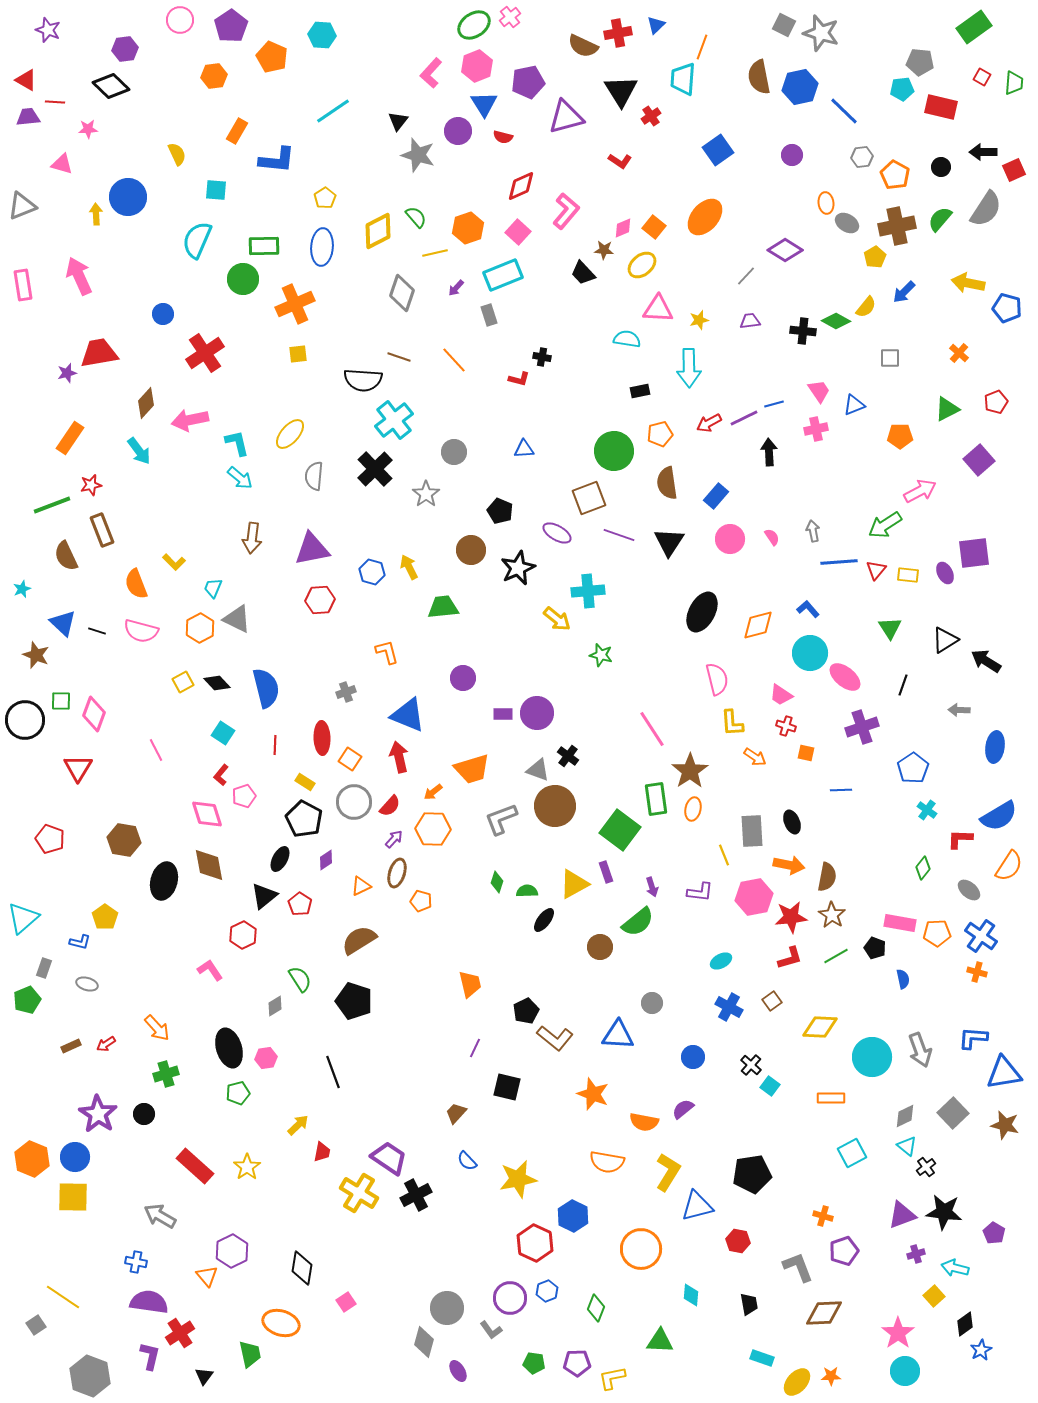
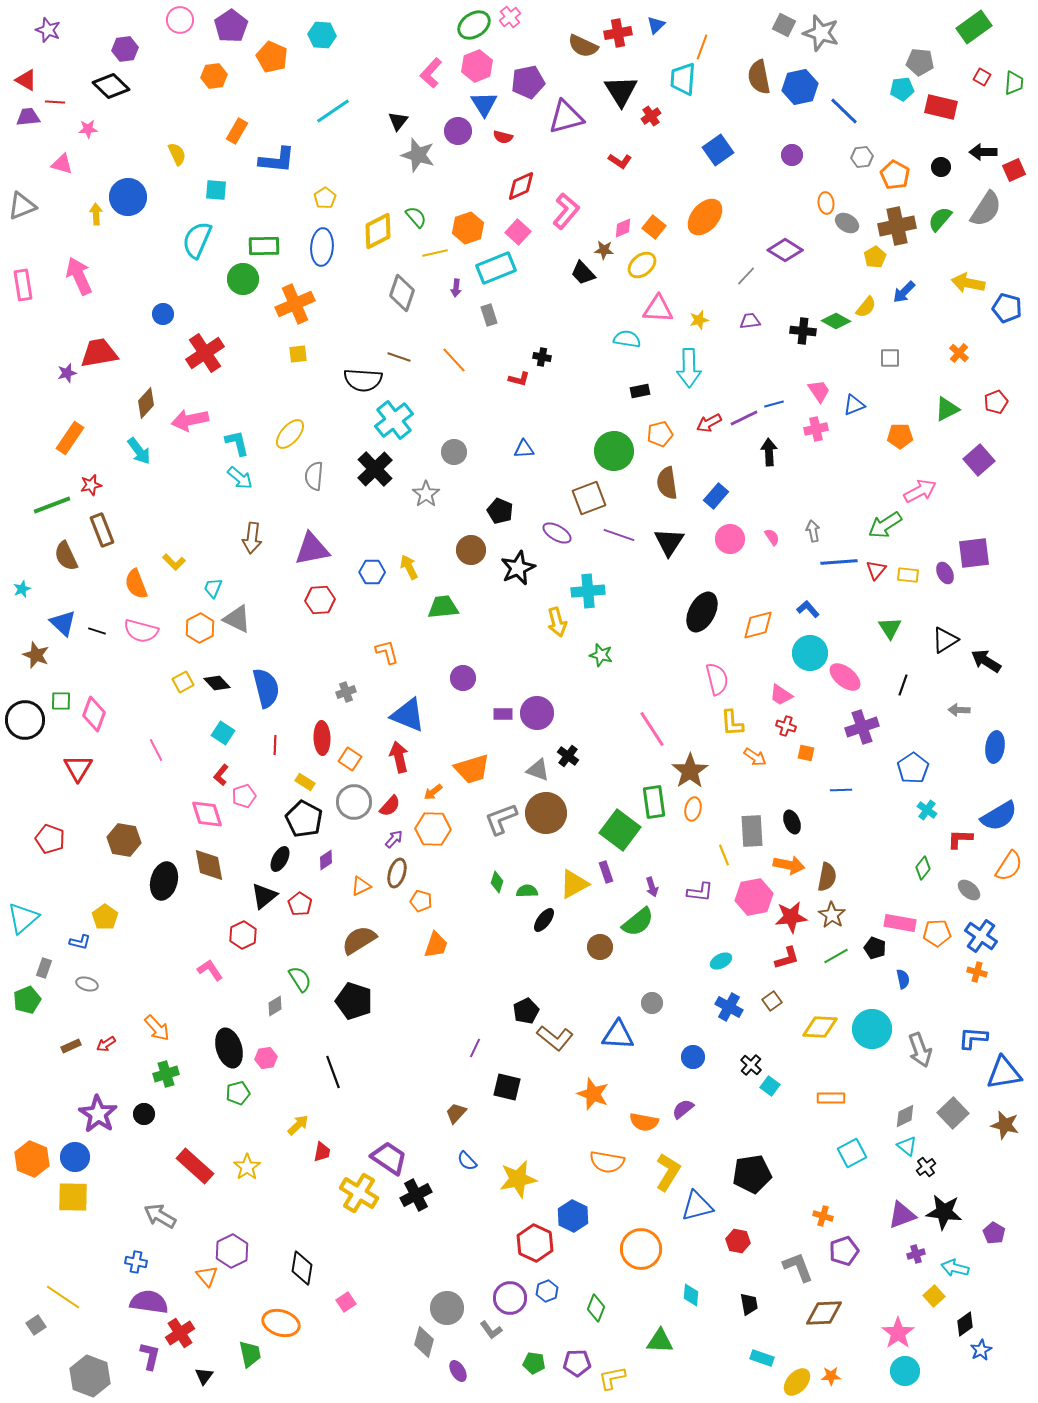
cyan rectangle at (503, 275): moved 7 px left, 7 px up
purple arrow at (456, 288): rotated 36 degrees counterclockwise
blue hexagon at (372, 572): rotated 15 degrees counterclockwise
yellow arrow at (557, 619): moved 3 px down; rotated 36 degrees clockwise
green rectangle at (656, 799): moved 2 px left, 3 px down
brown circle at (555, 806): moved 9 px left, 7 px down
red L-shape at (790, 958): moved 3 px left
orange trapezoid at (470, 984): moved 34 px left, 39 px up; rotated 32 degrees clockwise
cyan circle at (872, 1057): moved 28 px up
